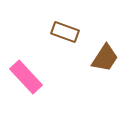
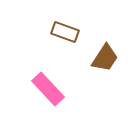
pink rectangle: moved 22 px right, 12 px down
